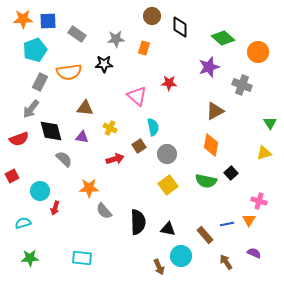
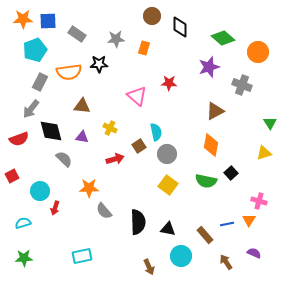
black star at (104, 64): moved 5 px left
brown triangle at (85, 108): moved 3 px left, 2 px up
cyan semicircle at (153, 127): moved 3 px right, 5 px down
yellow square at (168, 185): rotated 18 degrees counterclockwise
green star at (30, 258): moved 6 px left
cyan rectangle at (82, 258): moved 2 px up; rotated 18 degrees counterclockwise
brown arrow at (159, 267): moved 10 px left
